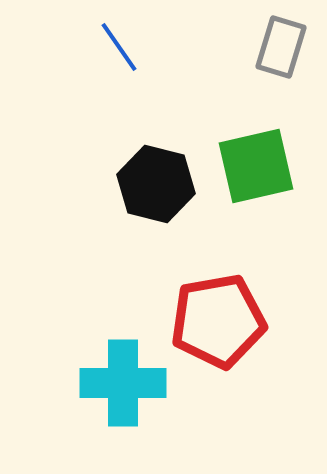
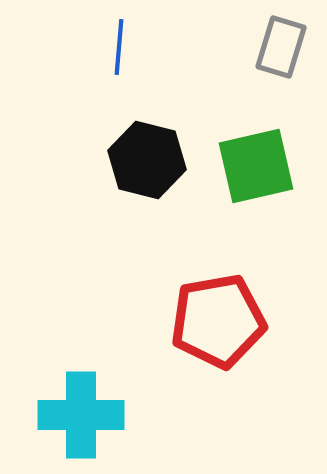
blue line: rotated 40 degrees clockwise
black hexagon: moved 9 px left, 24 px up
cyan cross: moved 42 px left, 32 px down
